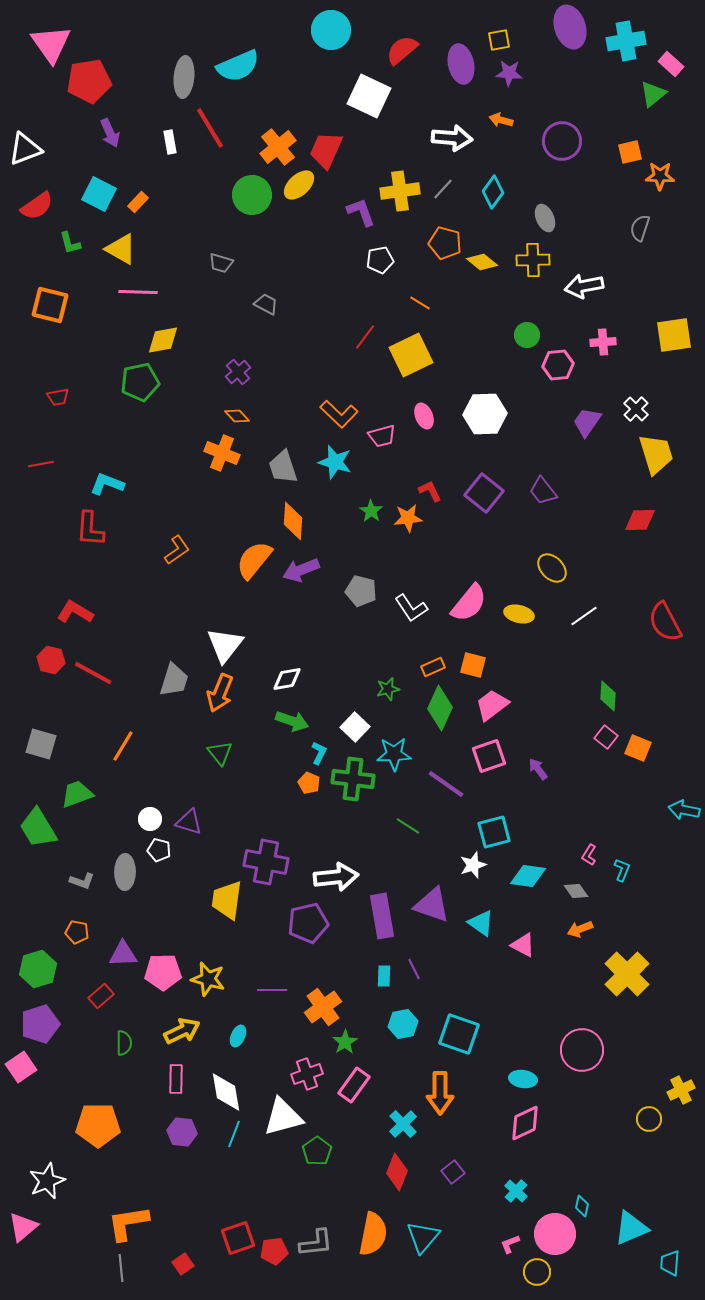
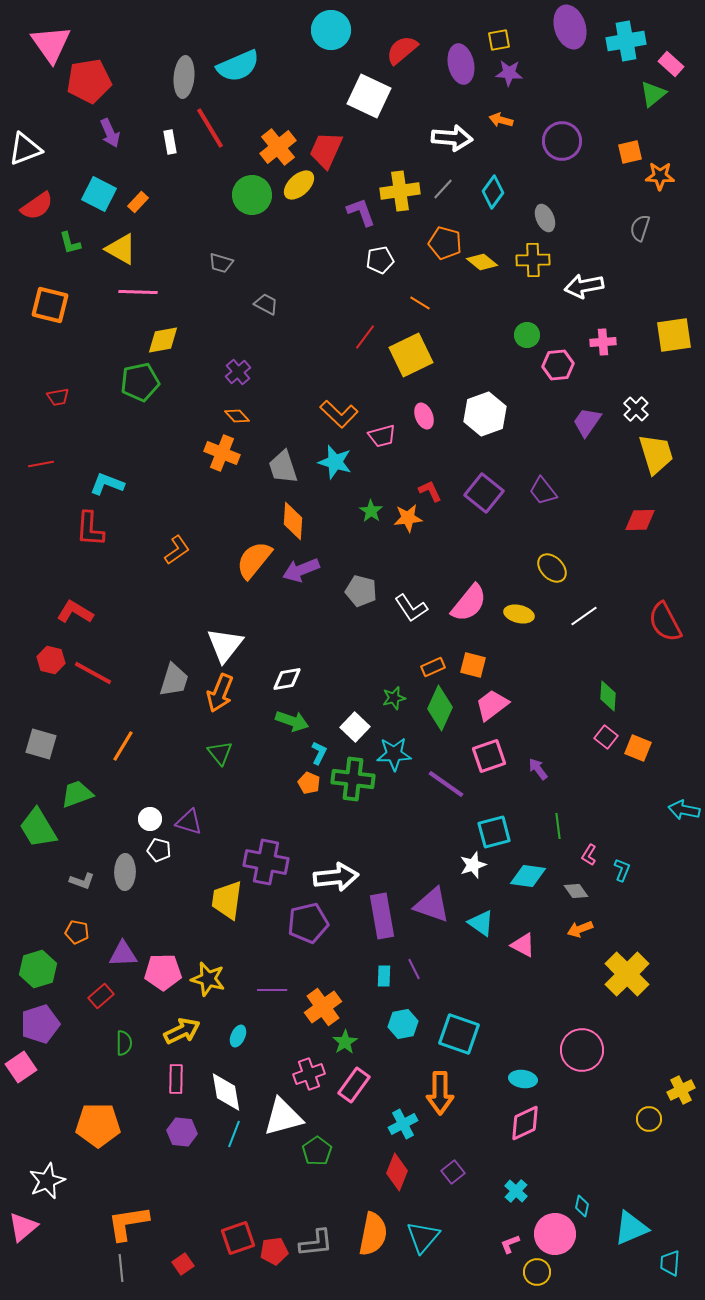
white hexagon at (485, 414): rotated 18 degrees counterclockwise
green star at (388, 689): moved 6 px right, 9 px down
green line at (408, 826): moved 150 px right; rotated 50 degrees clockwise
pink cross at (307, 1074): moved 2 px right
cyan cross at (403, 1124): rotated 16 degrees clockwise
